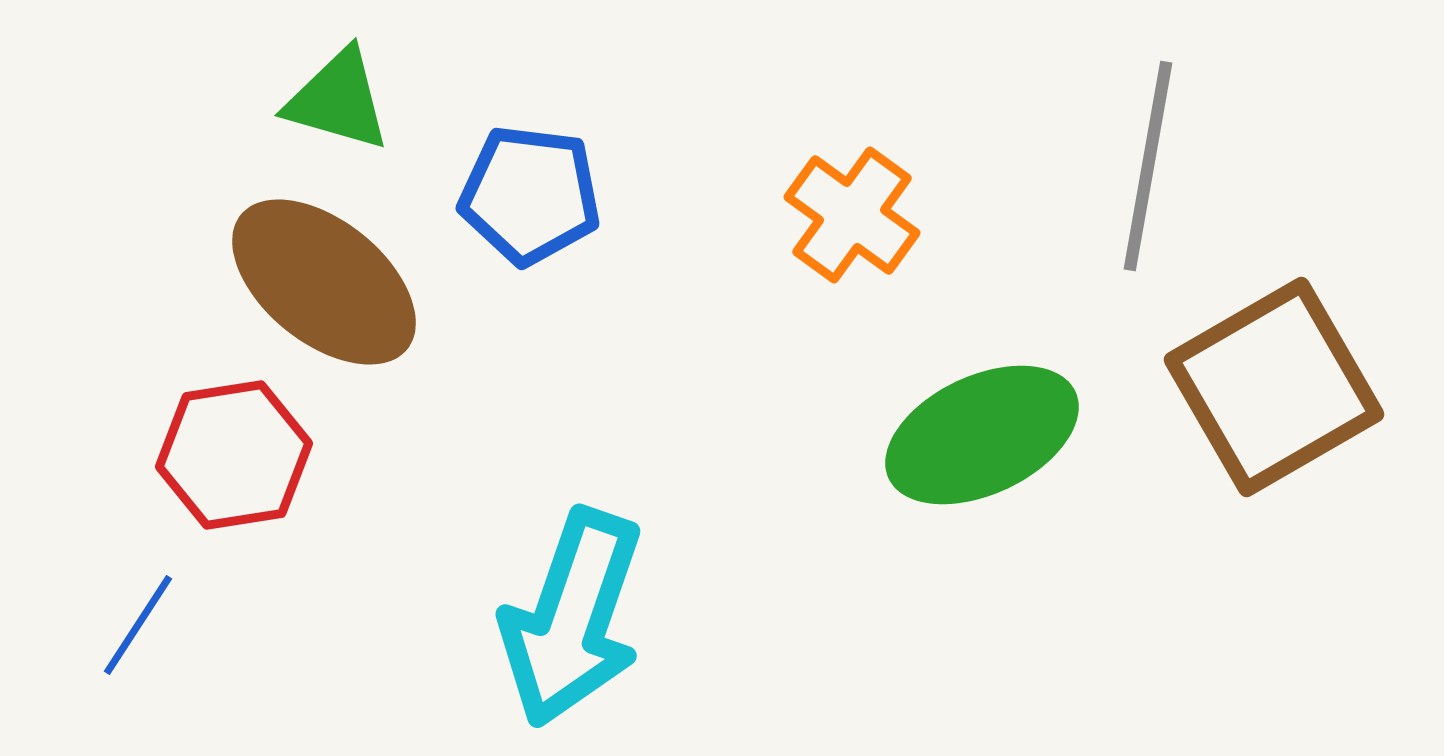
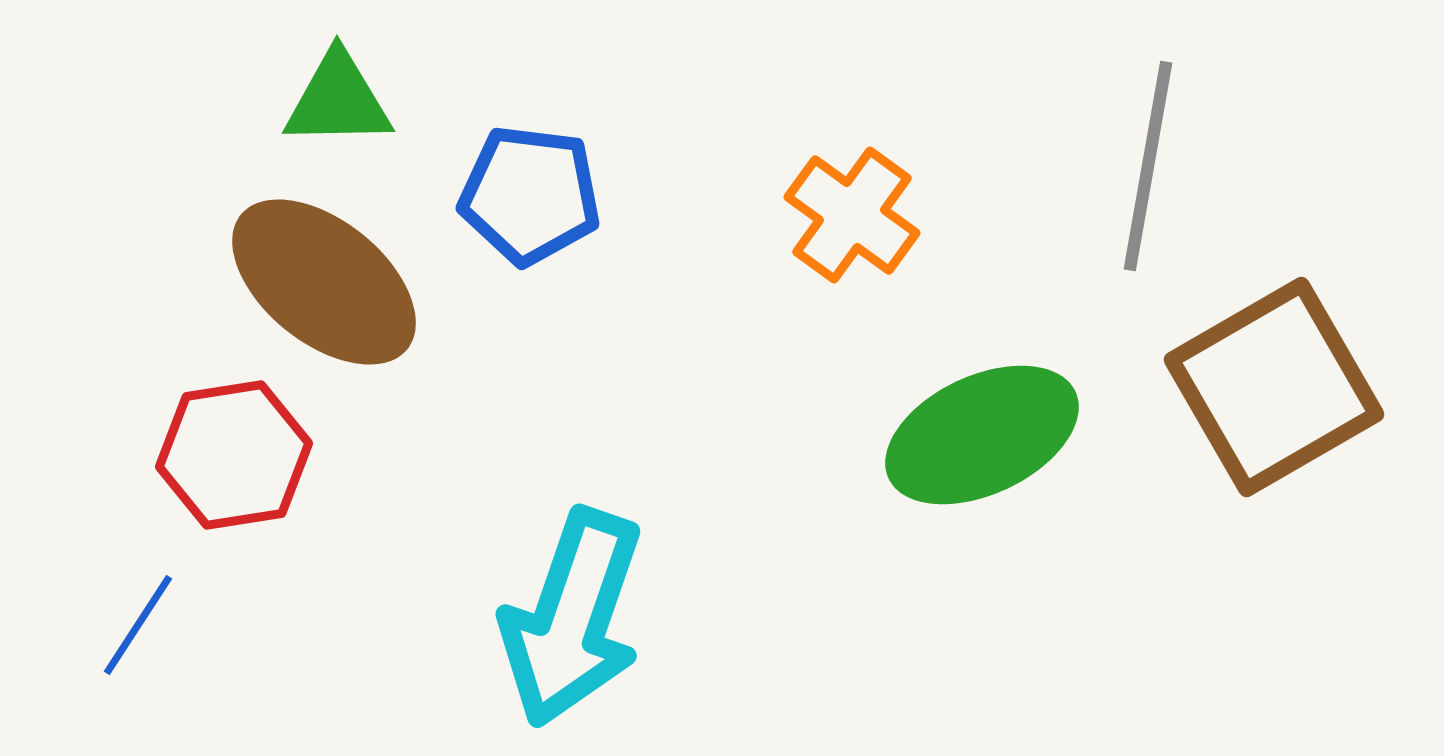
green triangle: rotated 17 degrees counterclockwise
